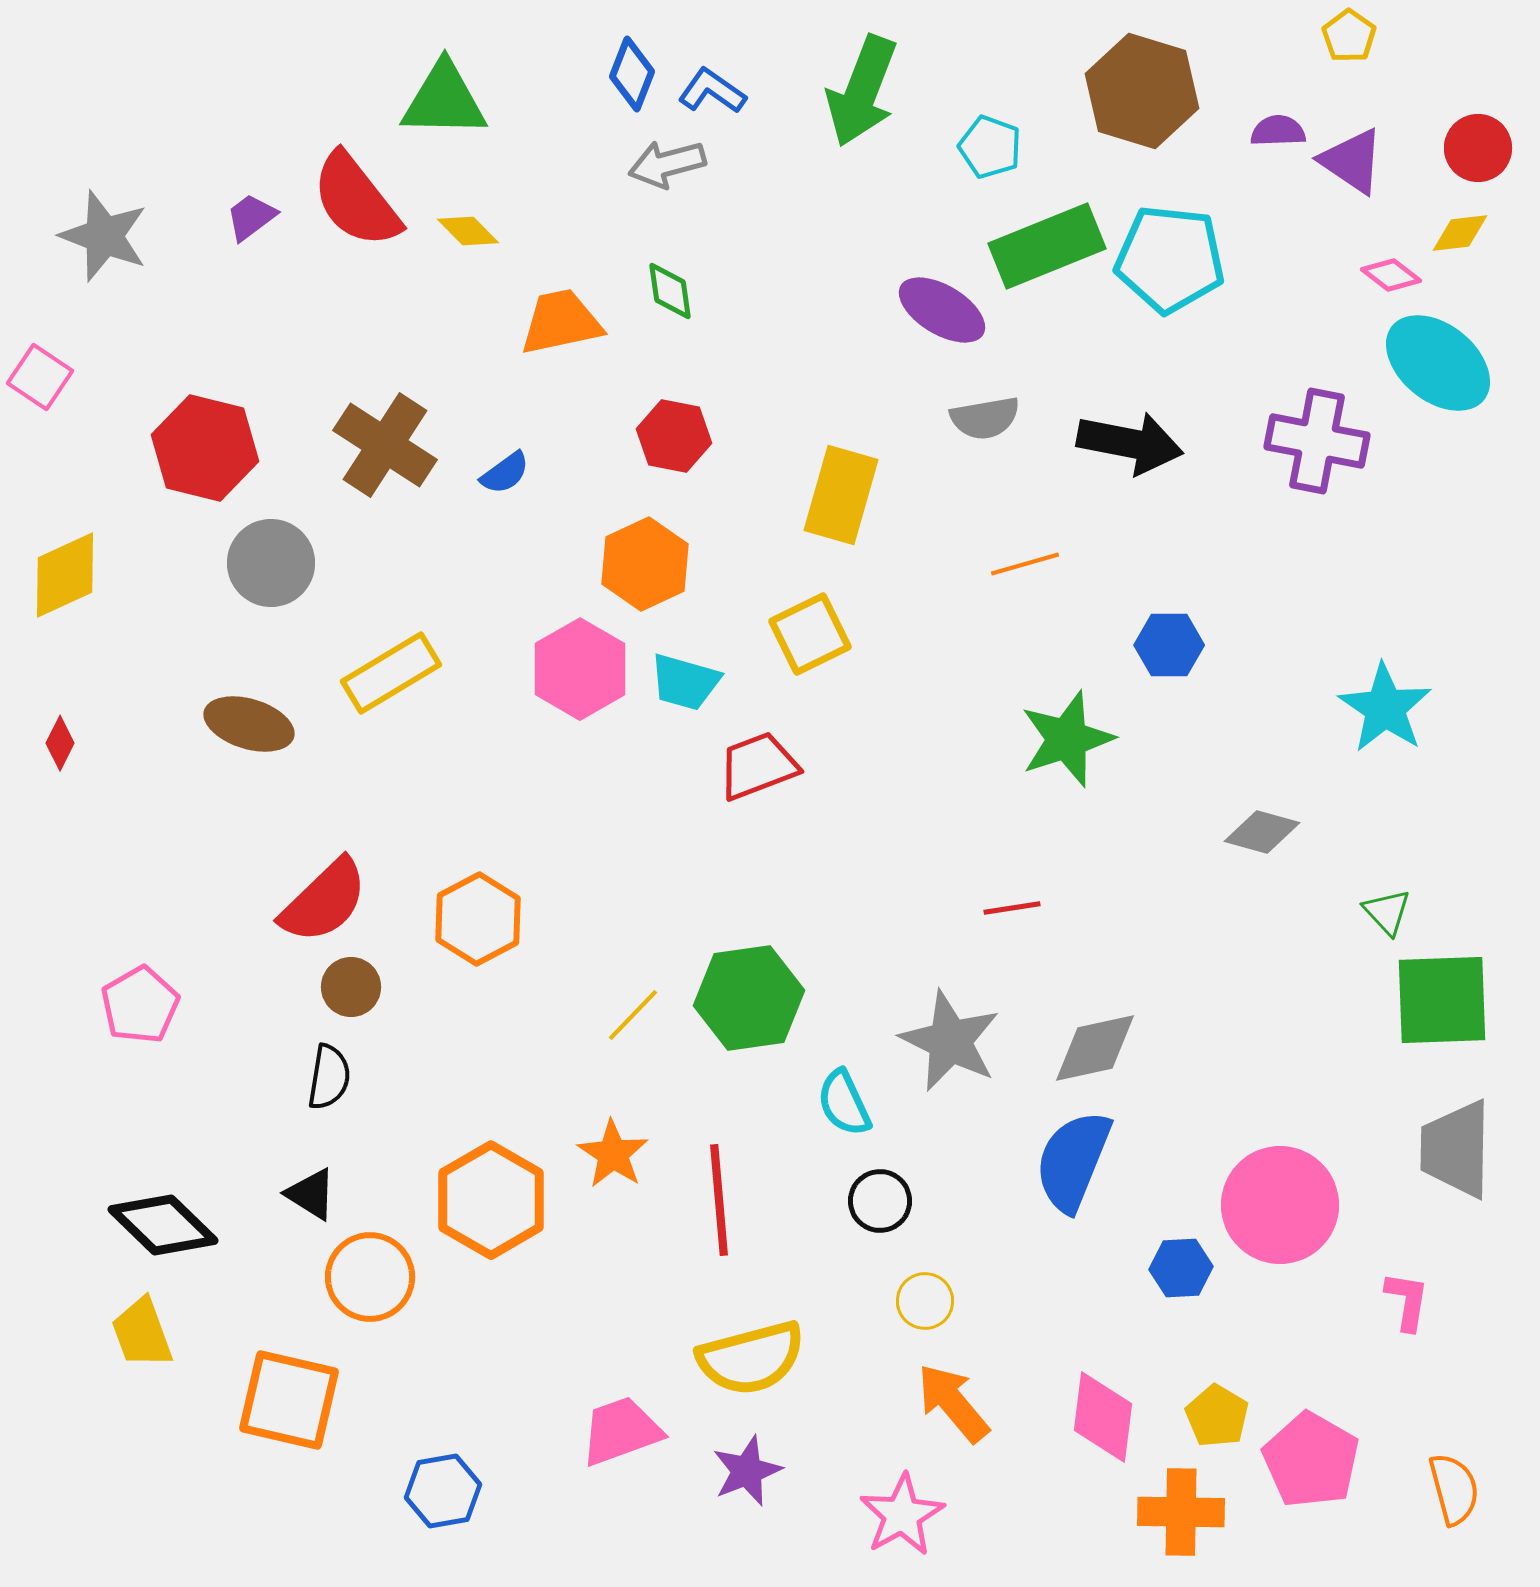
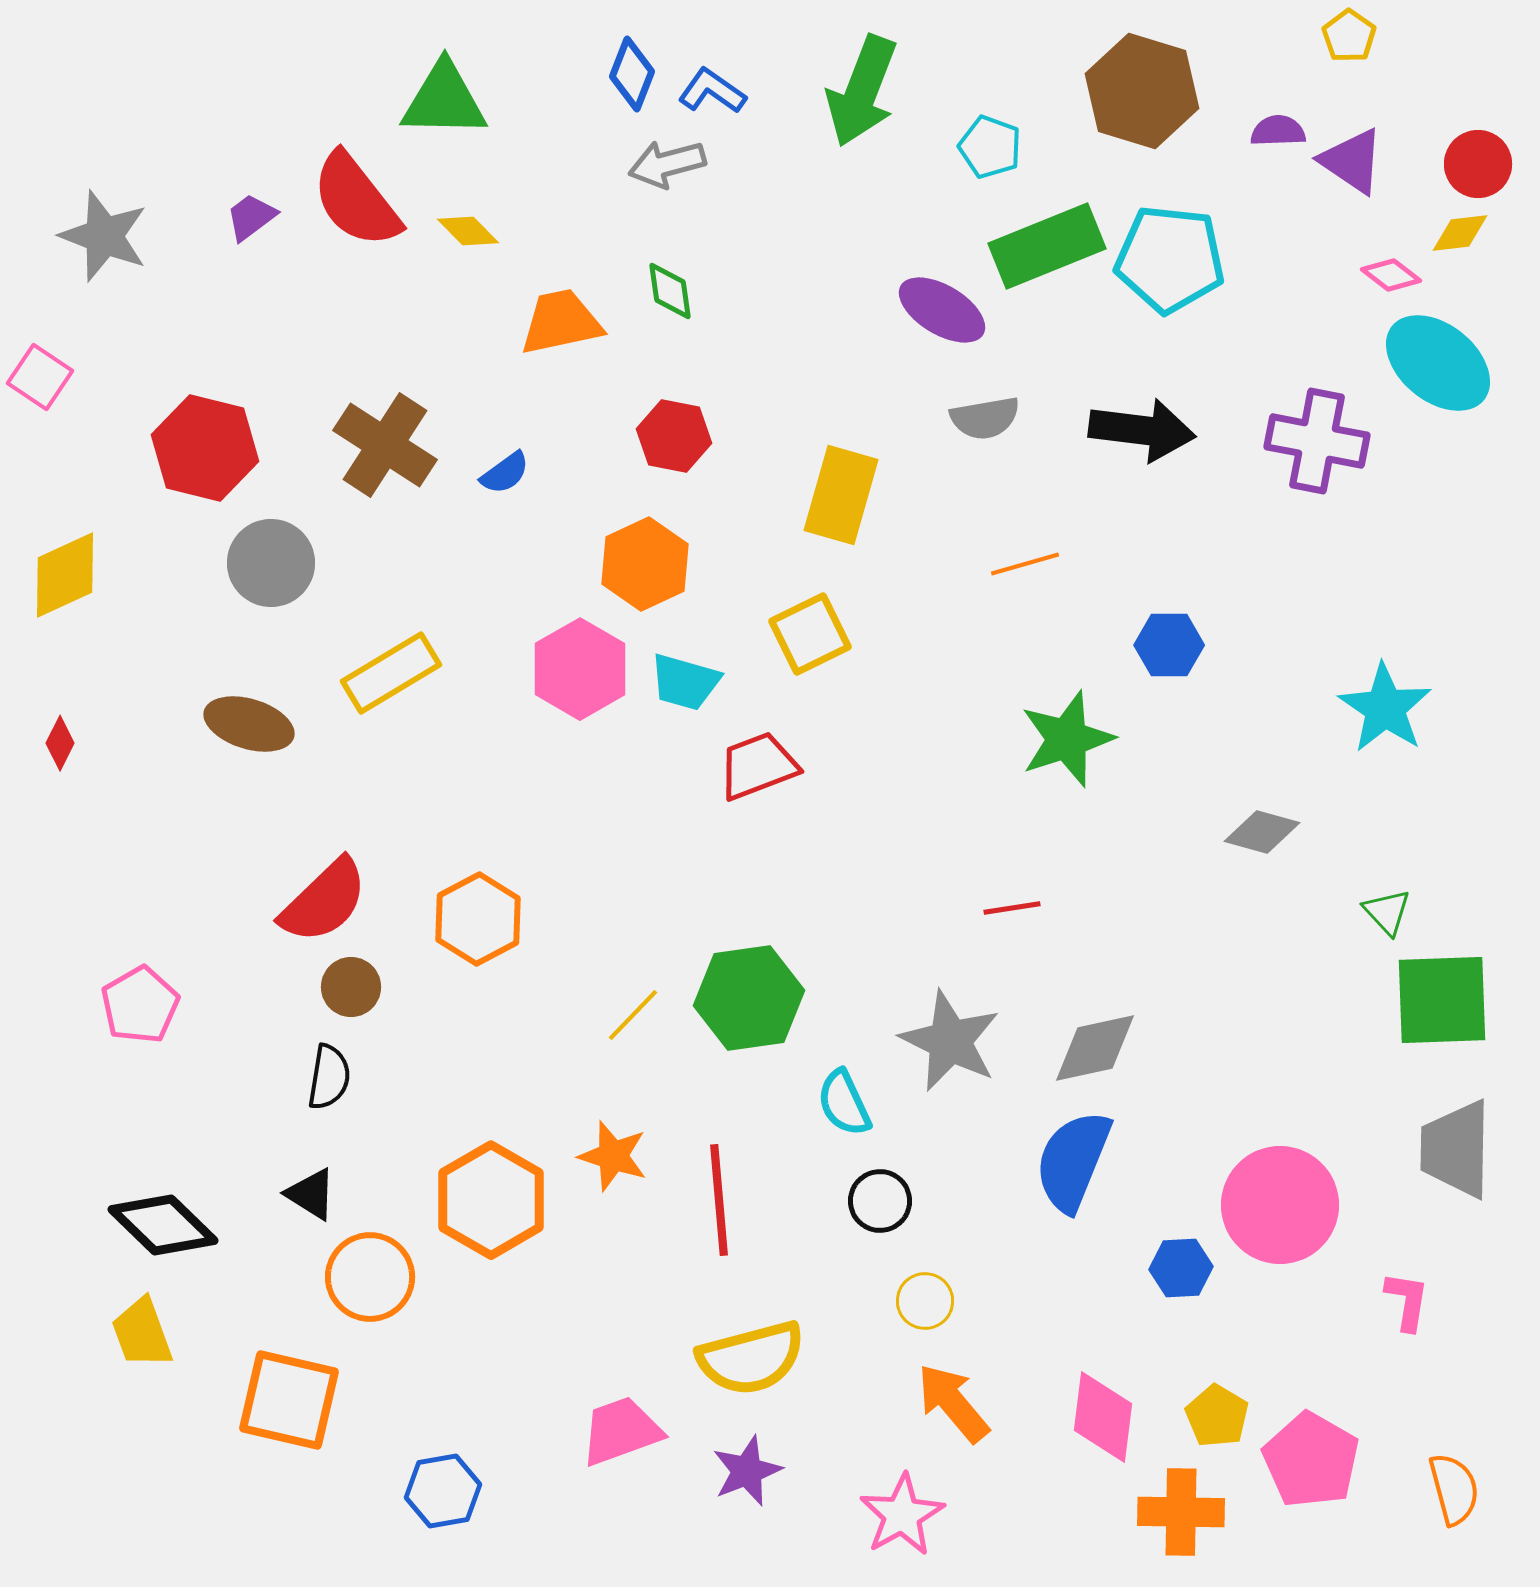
red circle at (1478, 148): moved 16 px down
black arrow at (1130, 443): moved 12 px right, 13 px up; rotated 4 degrees counterclockwise
orange star at (613, 1154): moved 2 px down; rotated 16 degrees counterclockwise
